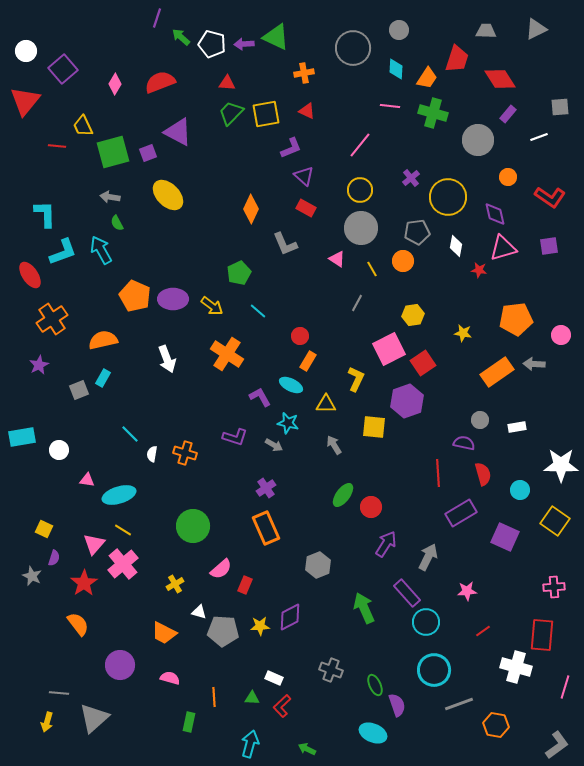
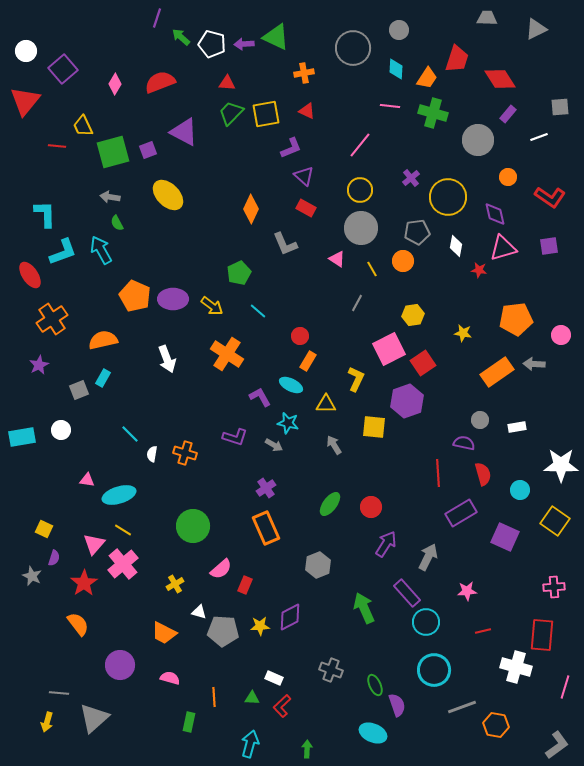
gray trapezoid at (486, 31): moved 1 px right, 13 px up
purple triangle at (178, 132): moved 6 px right
purple square at (148, 153): moved 3 px up
white circle at (59, 450): moved 2 px right, 20 px up
green ellipse at (343, 495): moved 13 px left, 9 px down
red line at (483, 631): rotated 21 degrees clockwise
gray line at (459, 704): moved 3 px right, 3 px down
green arrow at (307, 749): rotated 66 degrees clockwise
